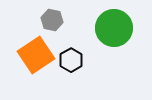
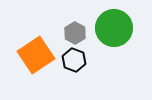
gray hexagon: moved 23 px right, 13 px down; rotated 15 degrees clockwise
black hexagon: moved 3 px right; rotated 10 degrees counterclockwise
